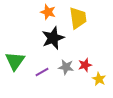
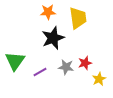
orange star: rotated 21 degrees counterclockwise
red star: moved 2 px up
purple line: moved 2 px left
yellow star: rotated 16 degrees clockwise
